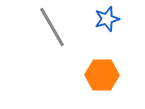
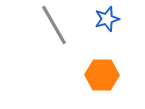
gray line: moved 2 px right, 2 px up
